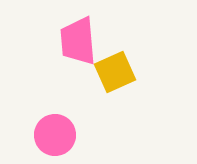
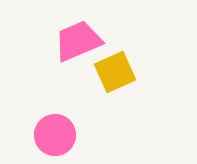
pink trapezoid: rotated 72 degrees clockwise
